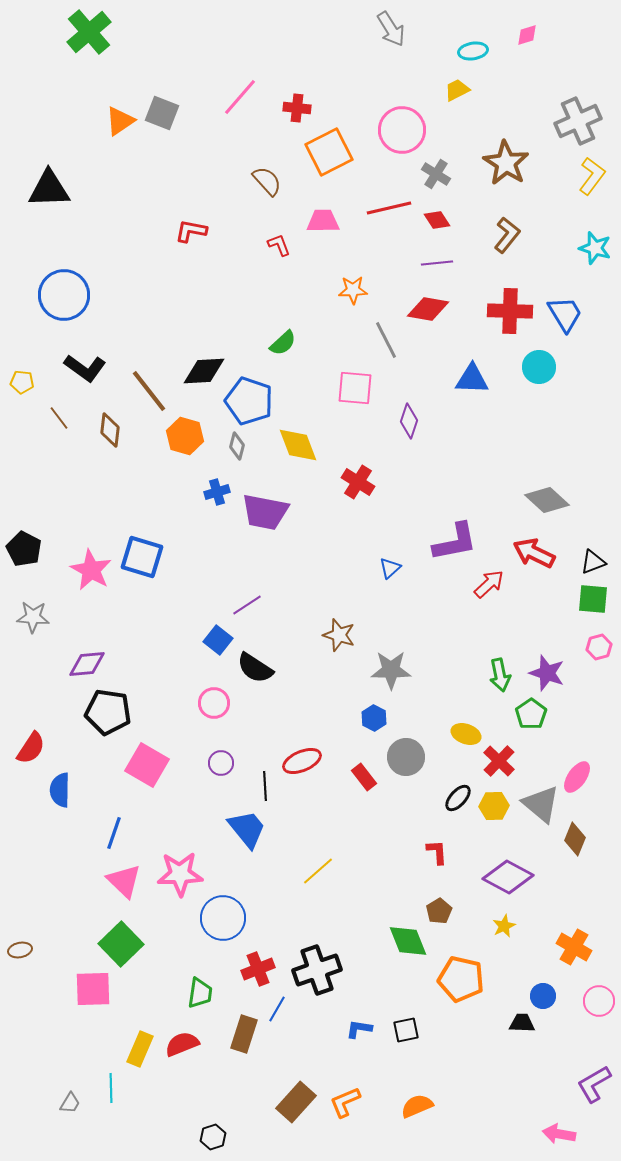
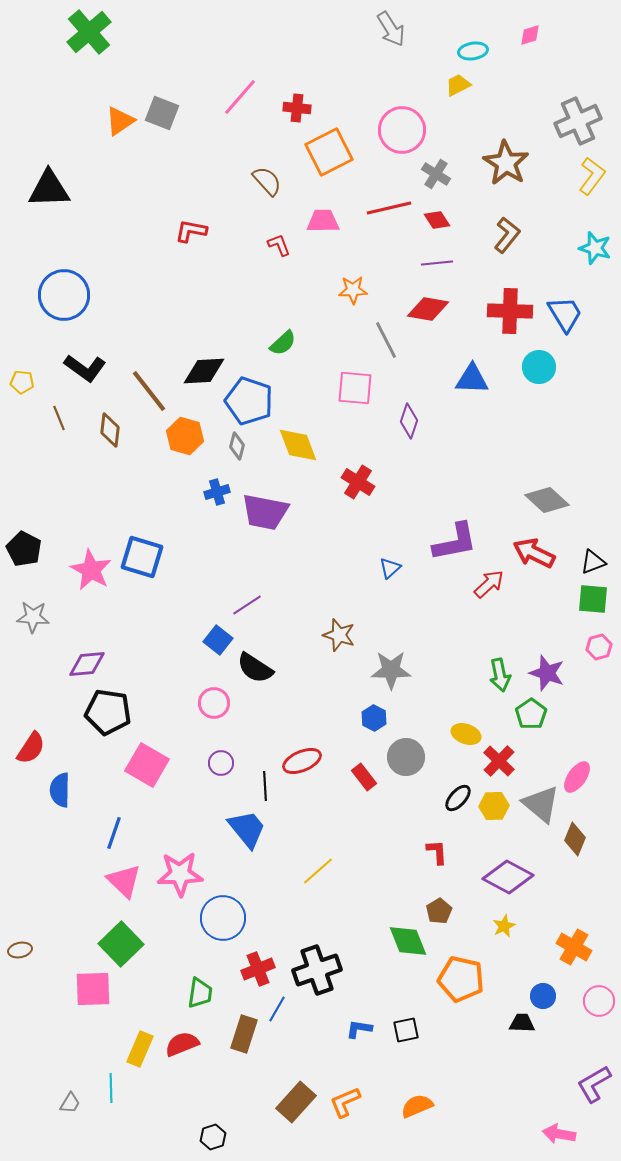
pink diamond at (527, 35): moved 3 px right
yellow trapezoid at (457, 90): moved 1 px right, 5 px up
brown line at (59, 418): rotated 15 degrees clockwise
